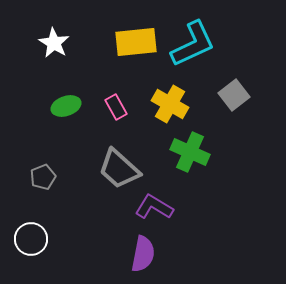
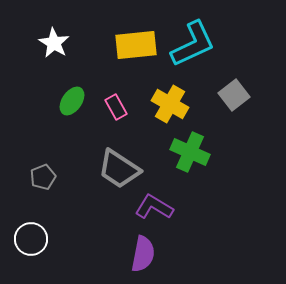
yellow rectangle: moved 3 px down
green ellipse: moved 6 px right, 5 px up; rotated 36 degrees counterclockwise
gray trapezoid: rotated 9 degrees counterclockwise
